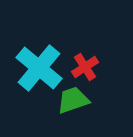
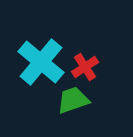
cyan cross: moved 2 px right, 6 px up
